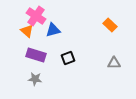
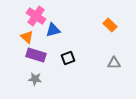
orange triangle: moved 6 px down
